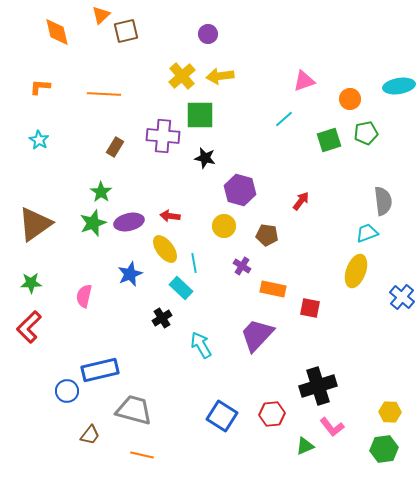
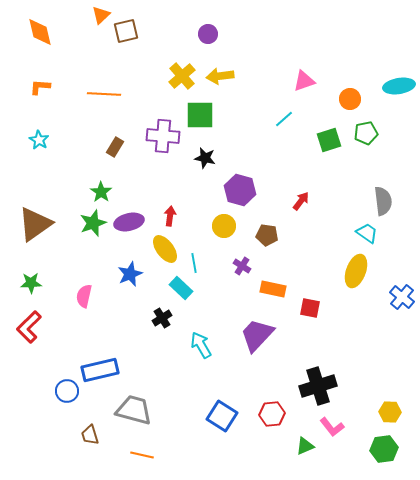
orange diamond at (57, 32): moved 17 px left
red arrow at (170, 216): rotated 90 degrees clockwise
cyan trapezoid at (367, 233): rotated 55 degrees clockwise
brown trapezoid at (90, 435): rotated 125 degrees clockwise
